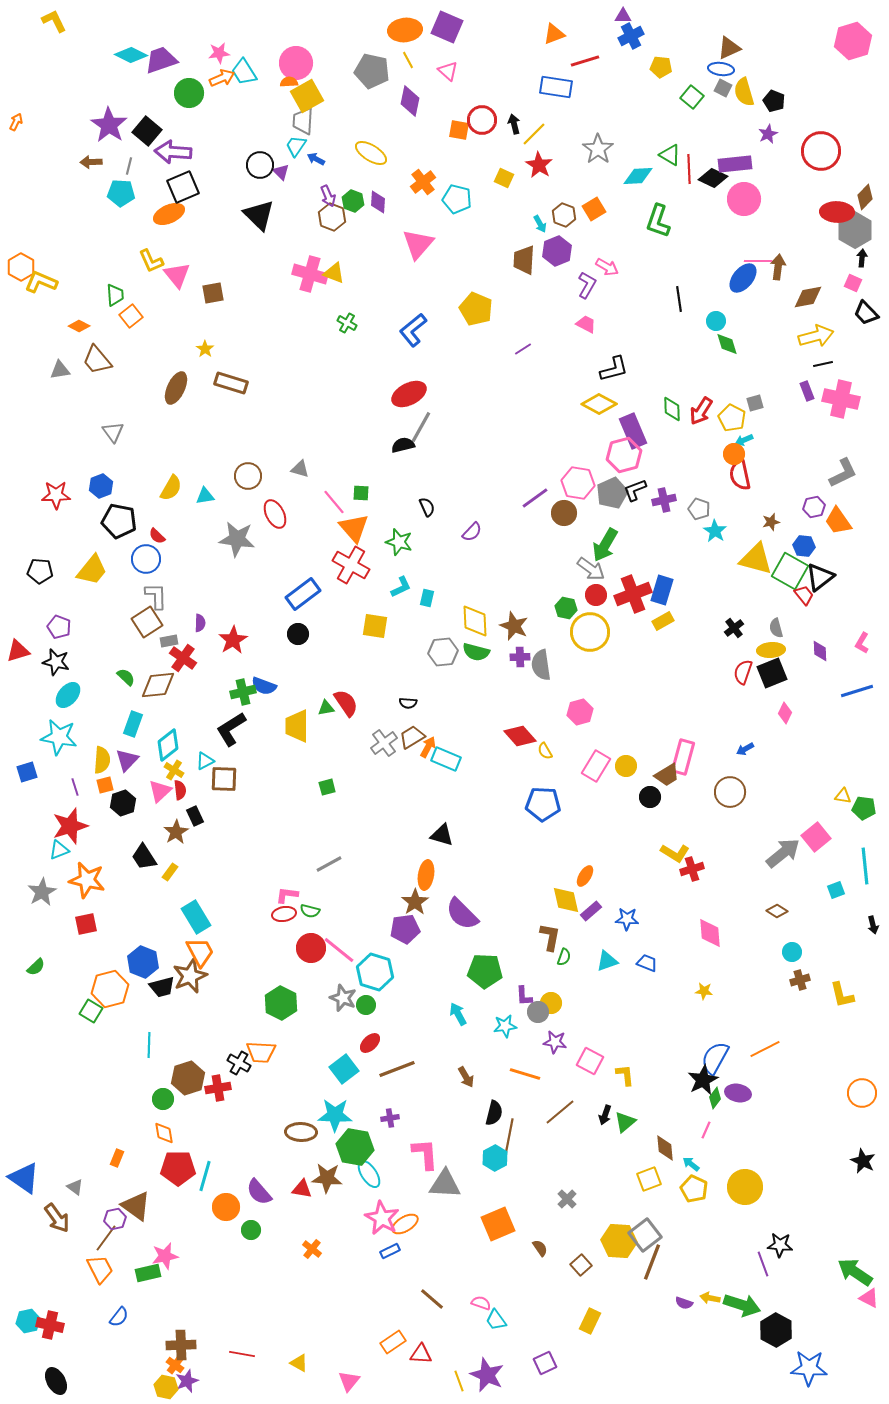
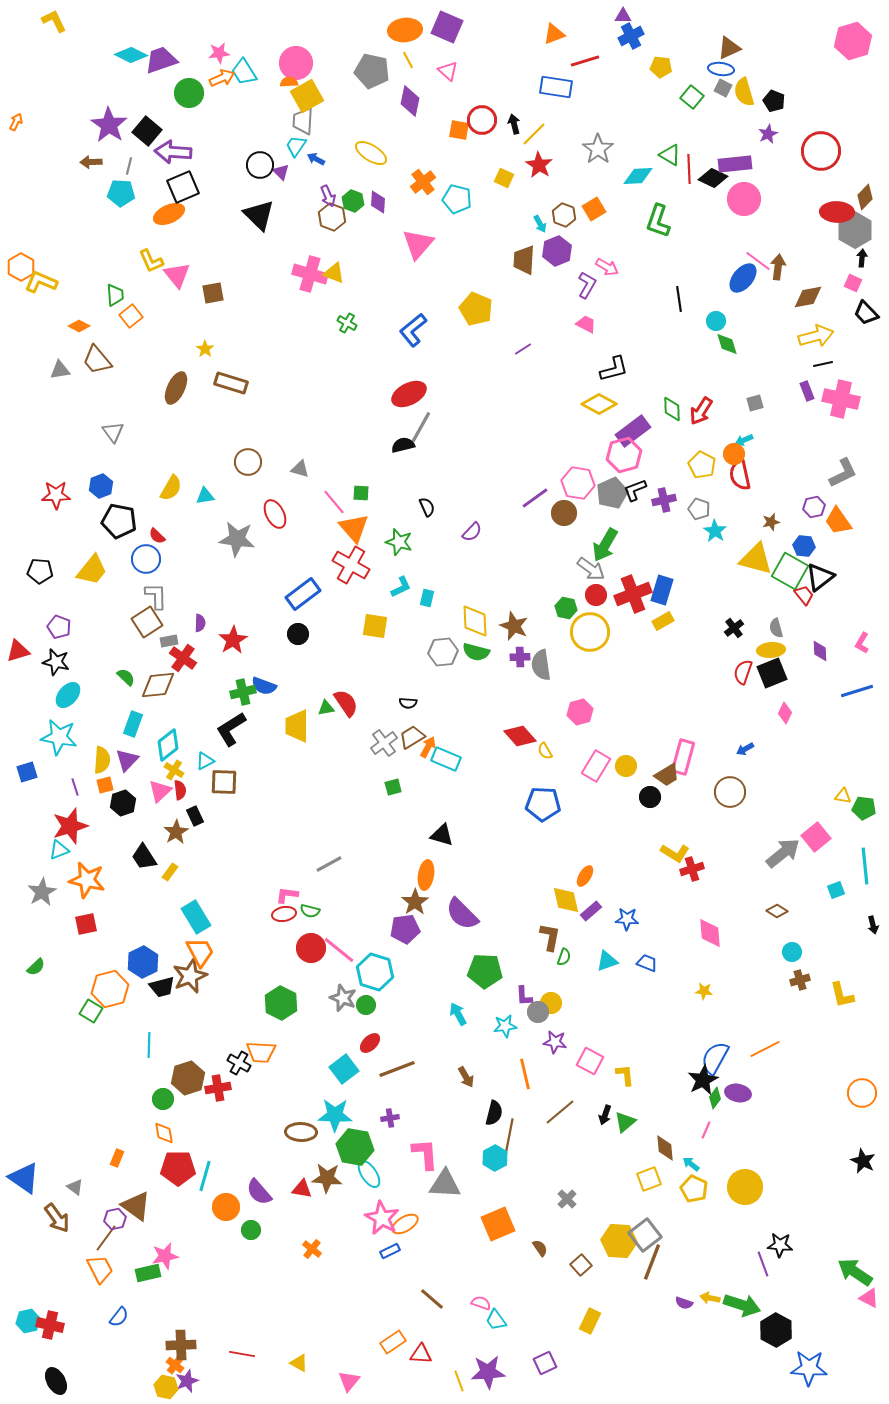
pink line at (758, 261): rotated 36 degrees clockwise
yellow pentagon at (732, 418): moved 30 px left, 47 px down
purple rectangle at (633, 431): rotated 76 degrees clockwise
brown circle at (248, 476): moved 14 px up
brown square at (224, 779): moved 3 px down
green square at (327, 787): moved 66 px right
blue hexagon at (143, 962): rotated 12 degrees clockwise
orange line at (525, 1074): rotated 60 degrees clockwise
purple star at (487, 1375): moved 1 px right, 3 px up; rotated 28 degrees counterclockwise
